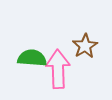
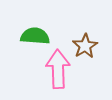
green semicircle: moved 3 px right, 22 px up
